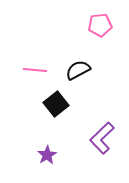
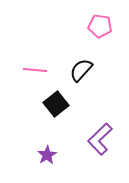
pink pentagon: moved 1 px down; rotated 15 degrees clockwise
black semicircle: moved 3 px right; rotated 20 degrees counterclockwise
purple L-shape: moved 2 px left, 1 px down
